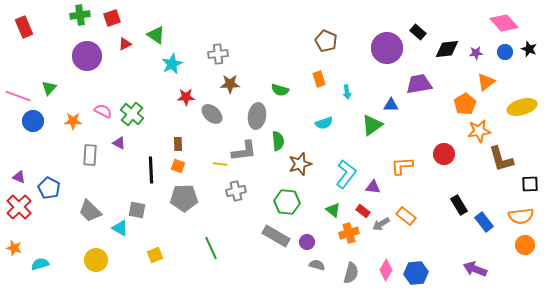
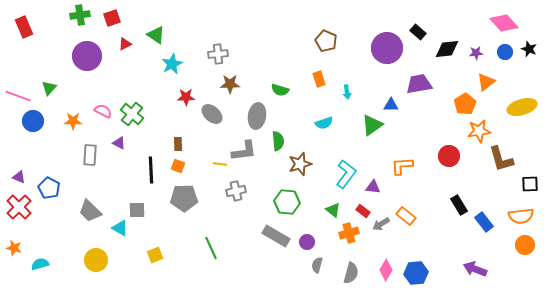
red circle at (444, 154): moved 5 px right, 2 px down
gray square at (137, 210): rotated 12 degrees counterclockwise
gray semicircle at (317, 265): rotated 91 degrees counterclockwise
